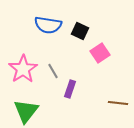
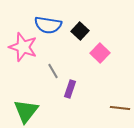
black square: rotated 18 degrees clockwise
pink square: rotated 12 degrees counterclockwise
pink star: moved 22 px up; rotated 20 degrees counterclockwise
brown line: moved 2 px right, 5 px down
